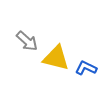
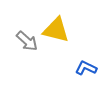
yellow triangle: moved 28 px up
